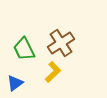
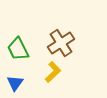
green trapezoid: moved 6 px left
blue triangle: rotated 18 degrees counterclockwise
